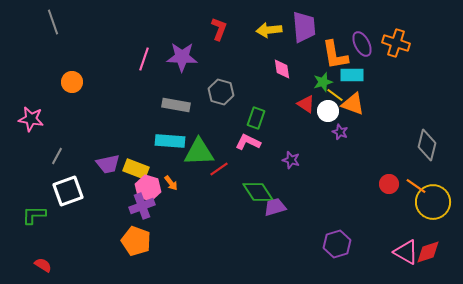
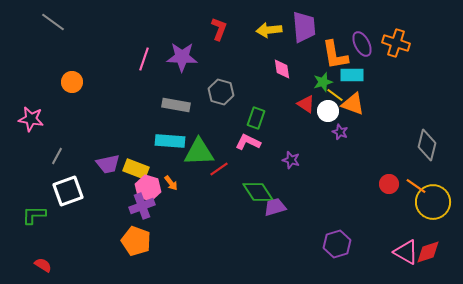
gray line at (53, 22): rotated 35 degrees counterclockwise
